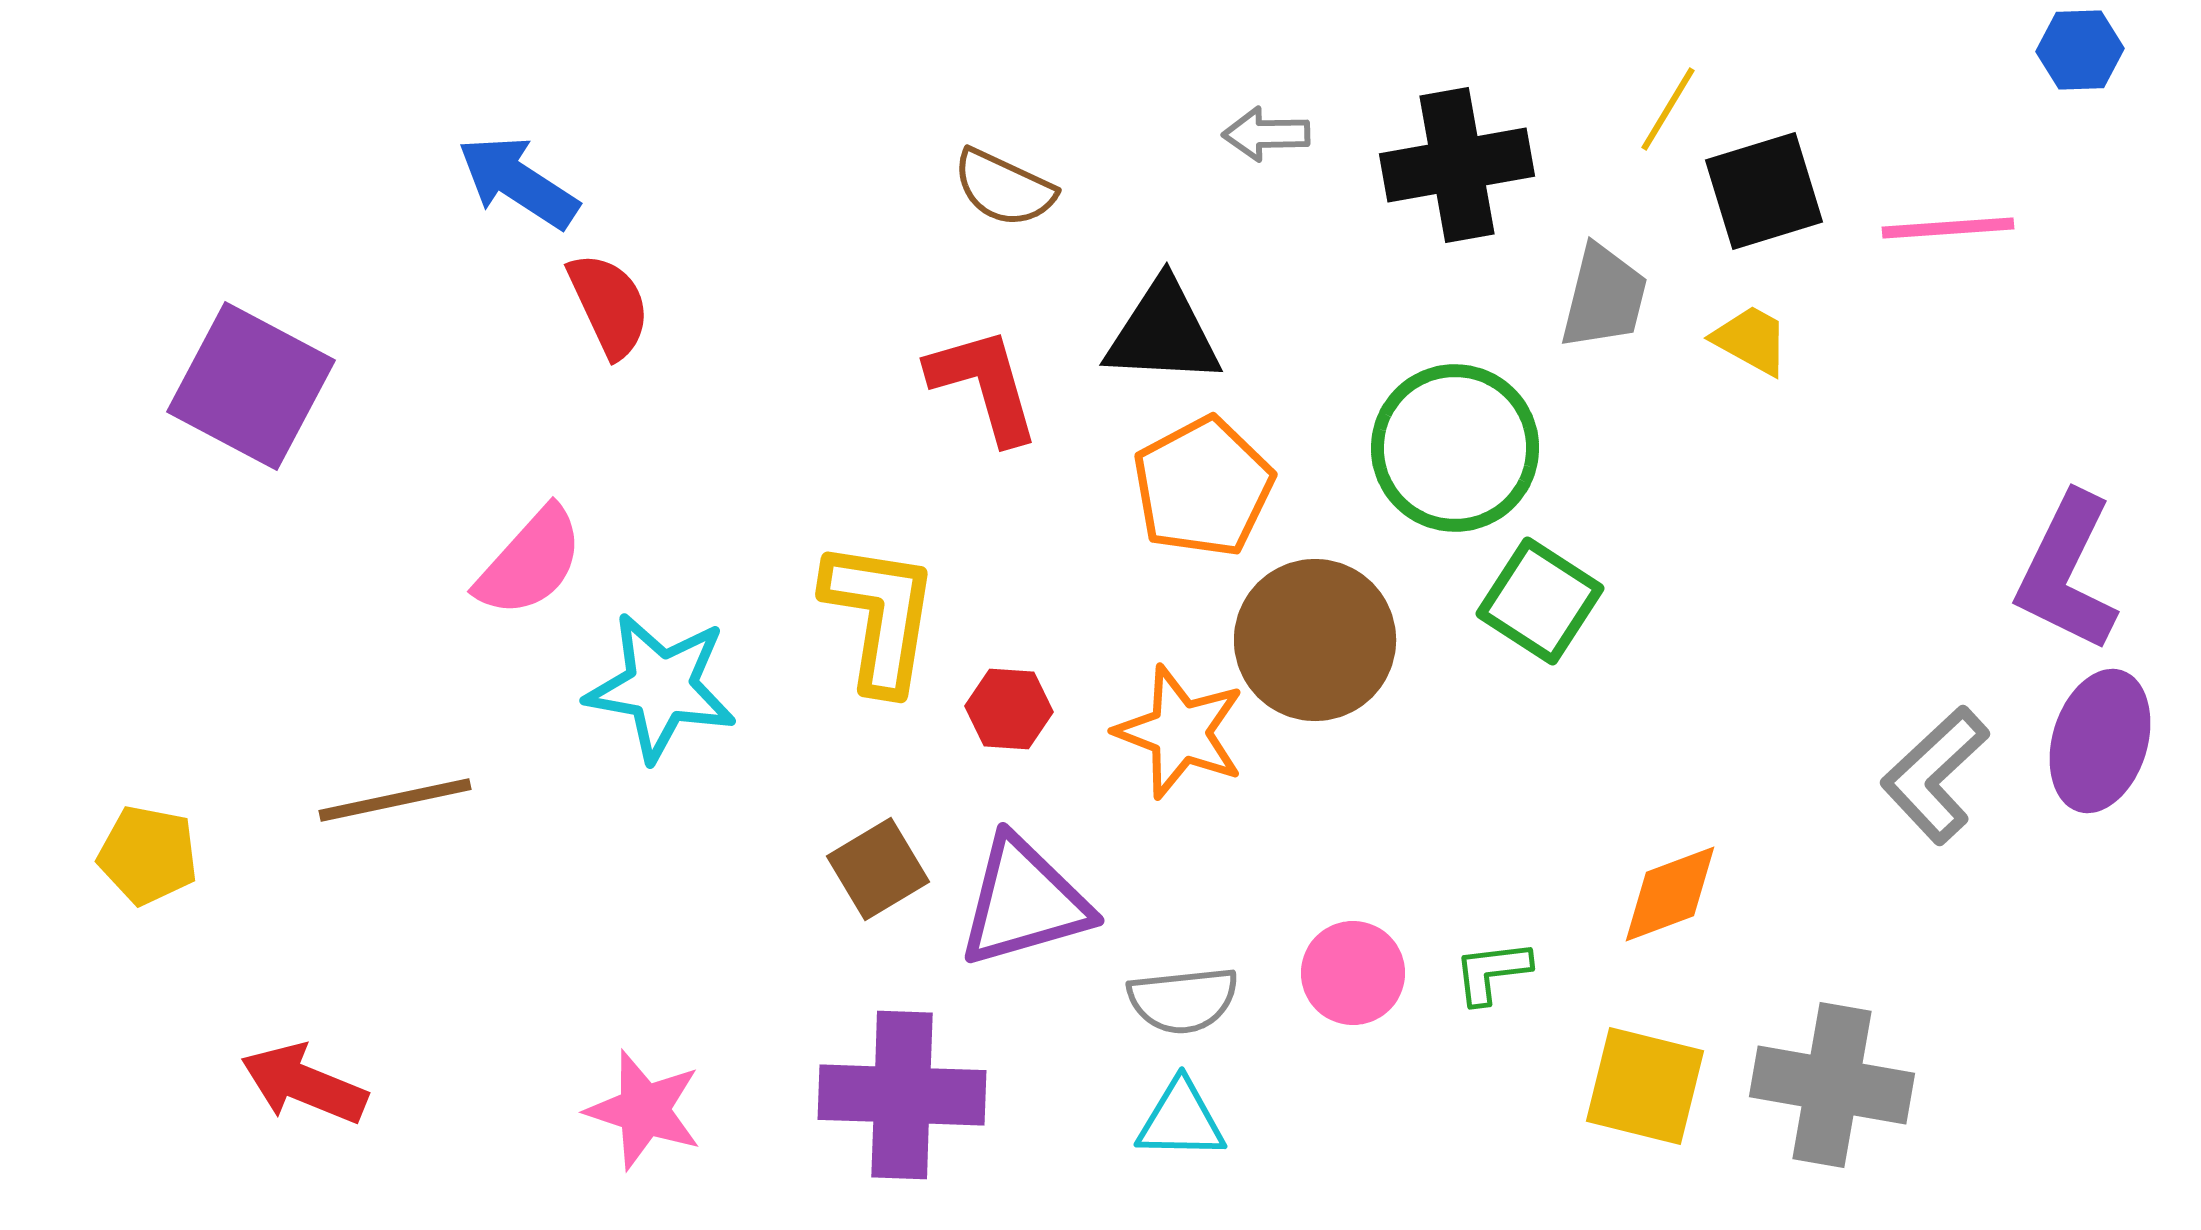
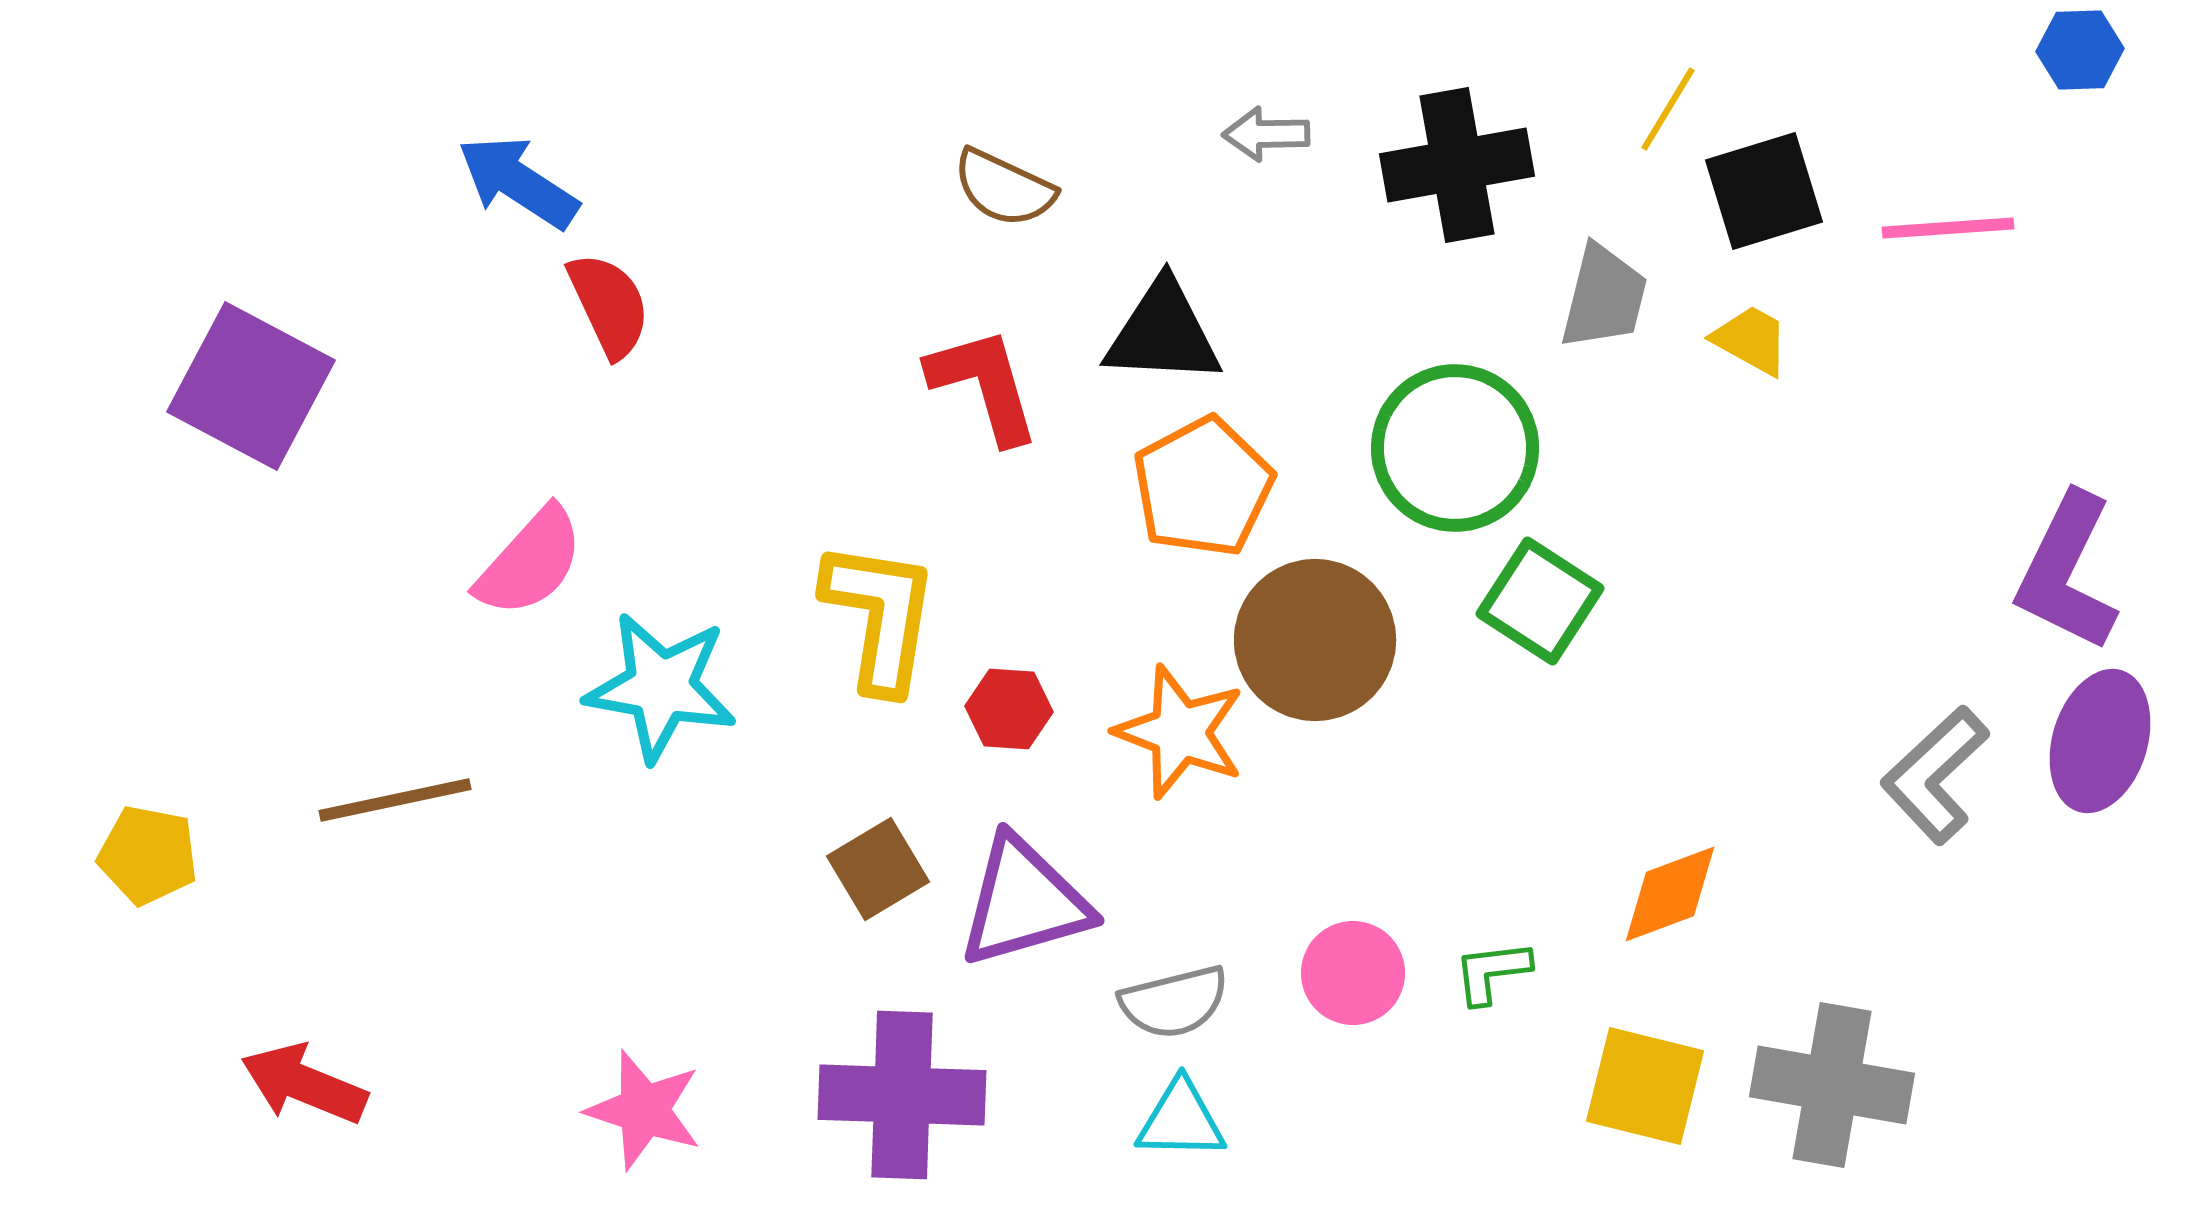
gray semicircle: moved 9 px left, 2 px down; rotated 8 degrees counterclockwise
